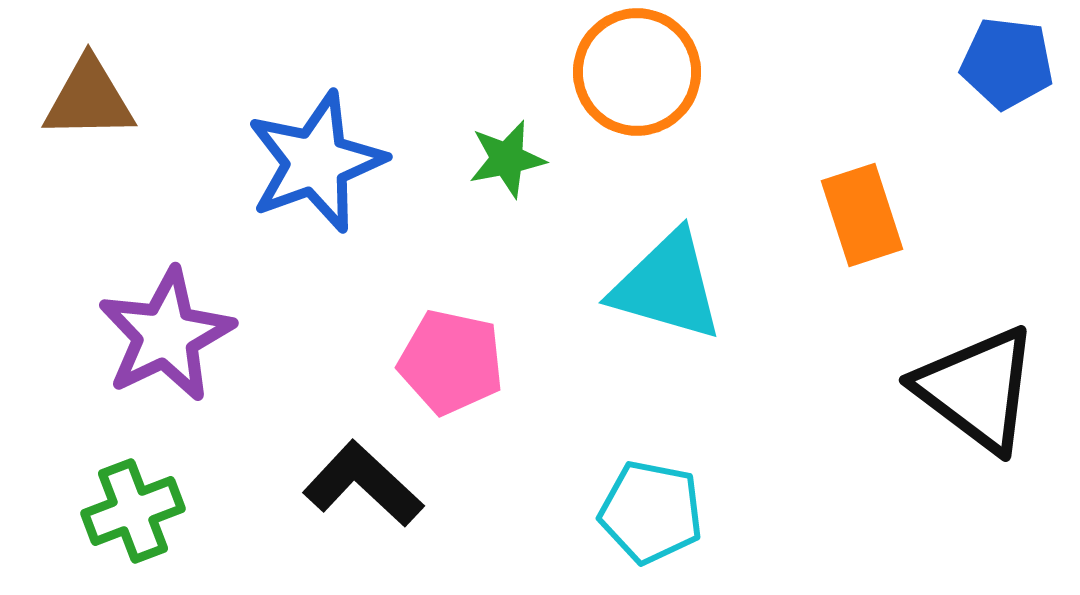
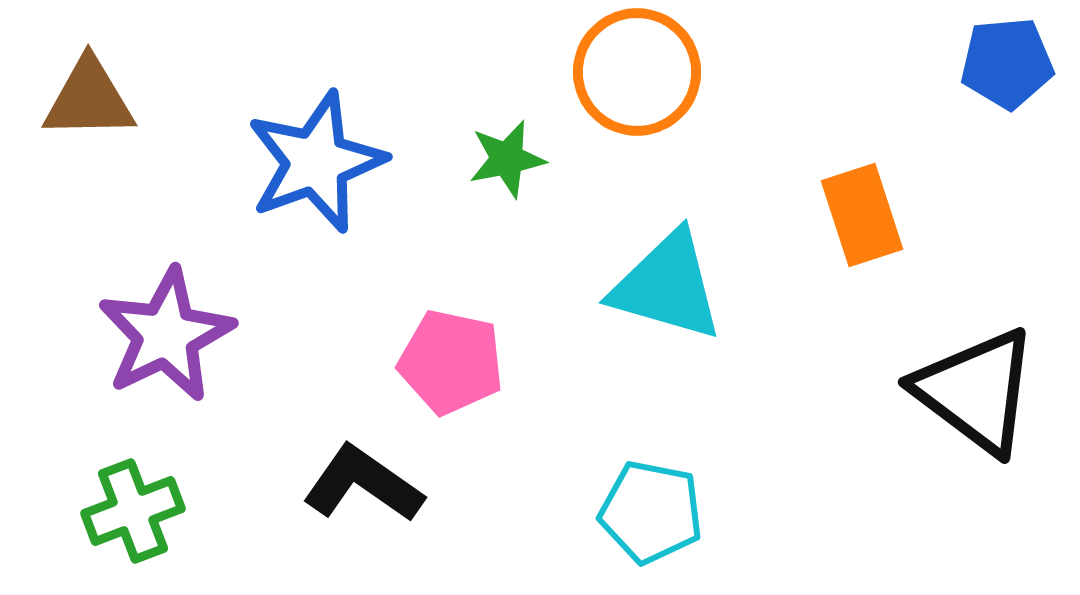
blue pentagon: rotated 12 degrees counterclockwise
black triangle: moved 1 px left, 2 px down
black L-shape: rotated 8 degrees counterclockwise
